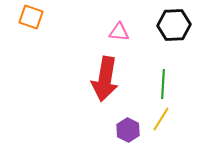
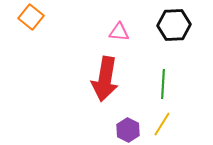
orange square: rotated 20 degrees clockwise
yellow line: moved 1 px right, 5 px down
